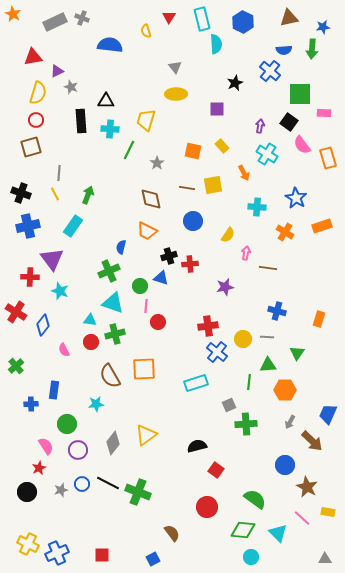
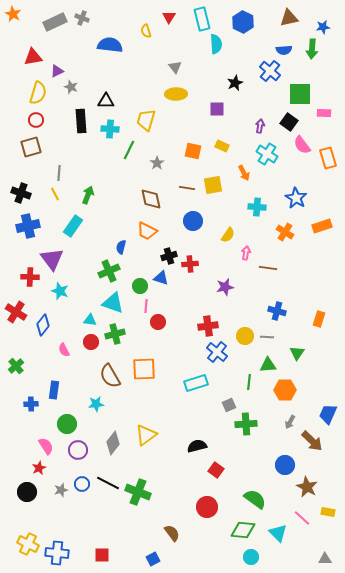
yellow rectangle at (222, 146): rotated 24 degrees counterclockwise
yellow circle at (243, 339): moved 2 px right, 3 px up
blue cross at (57, 553): rotated 30 degrees clockwise
